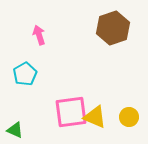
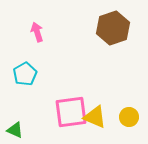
pink arrow: moved 2 px left, 3 px up
